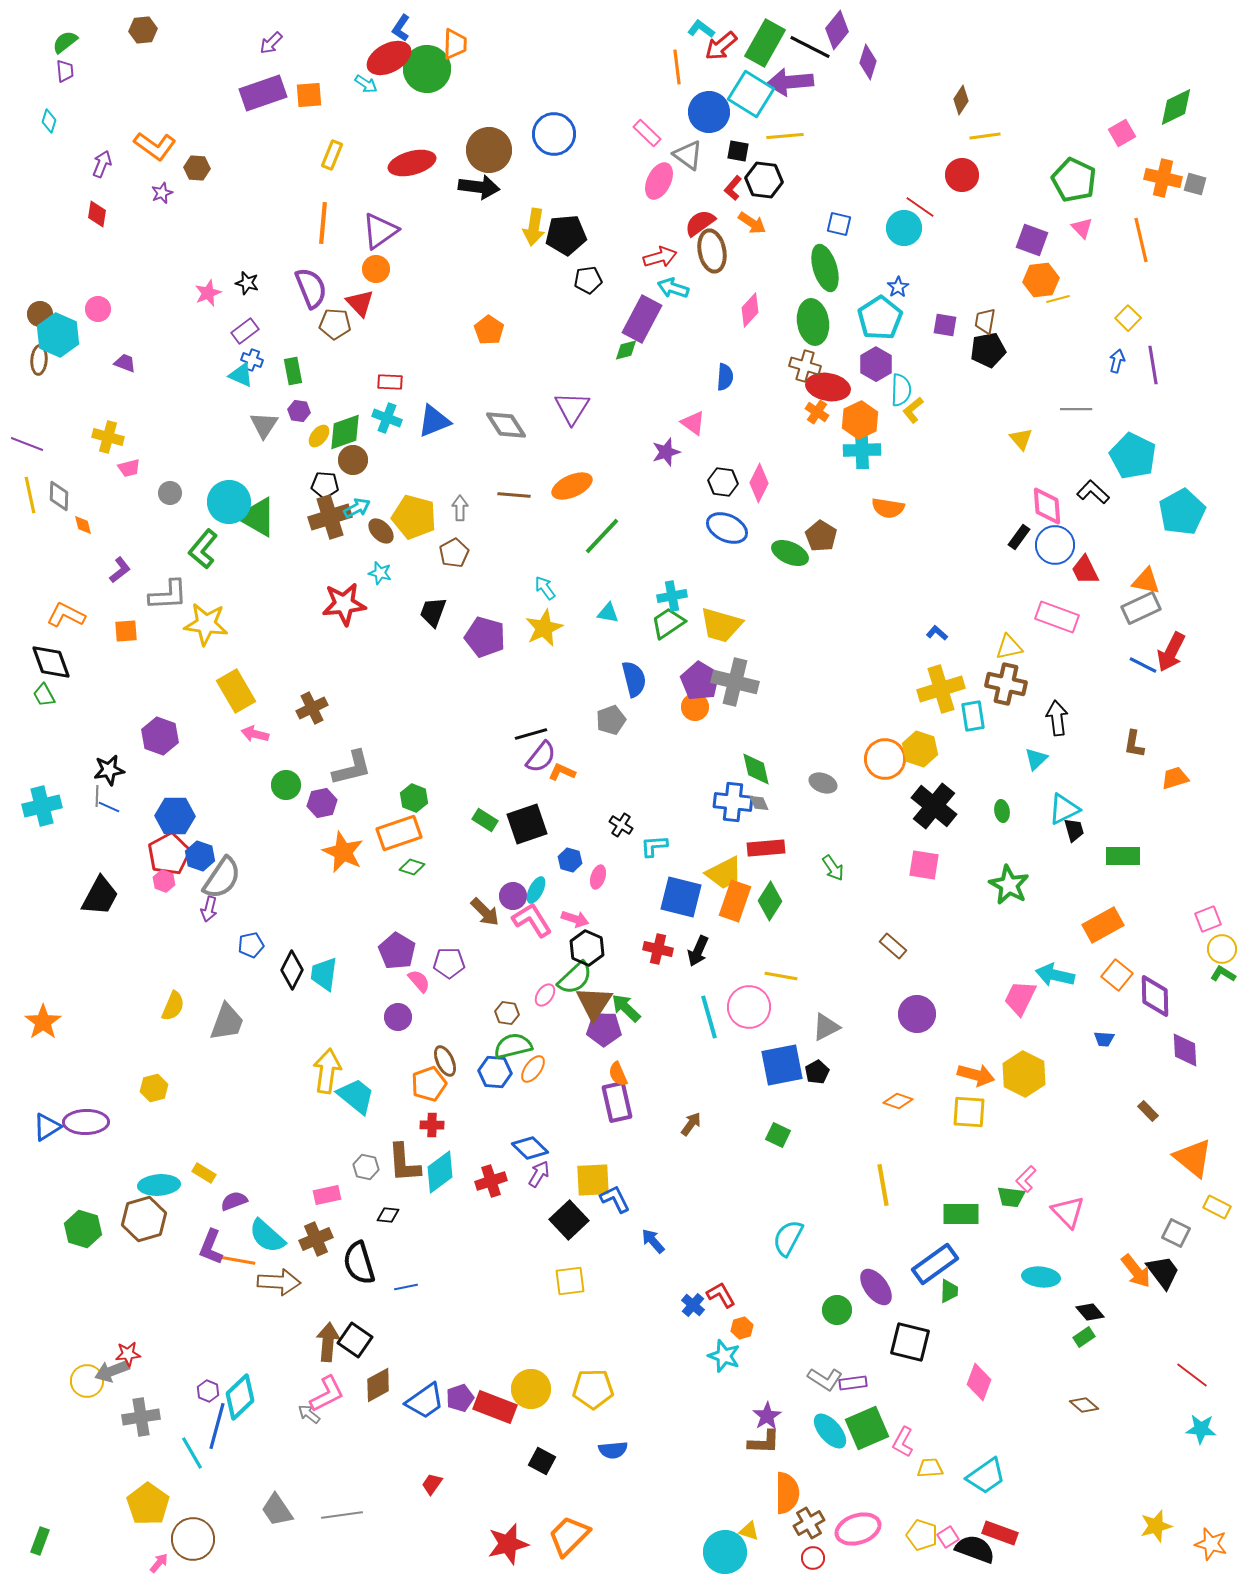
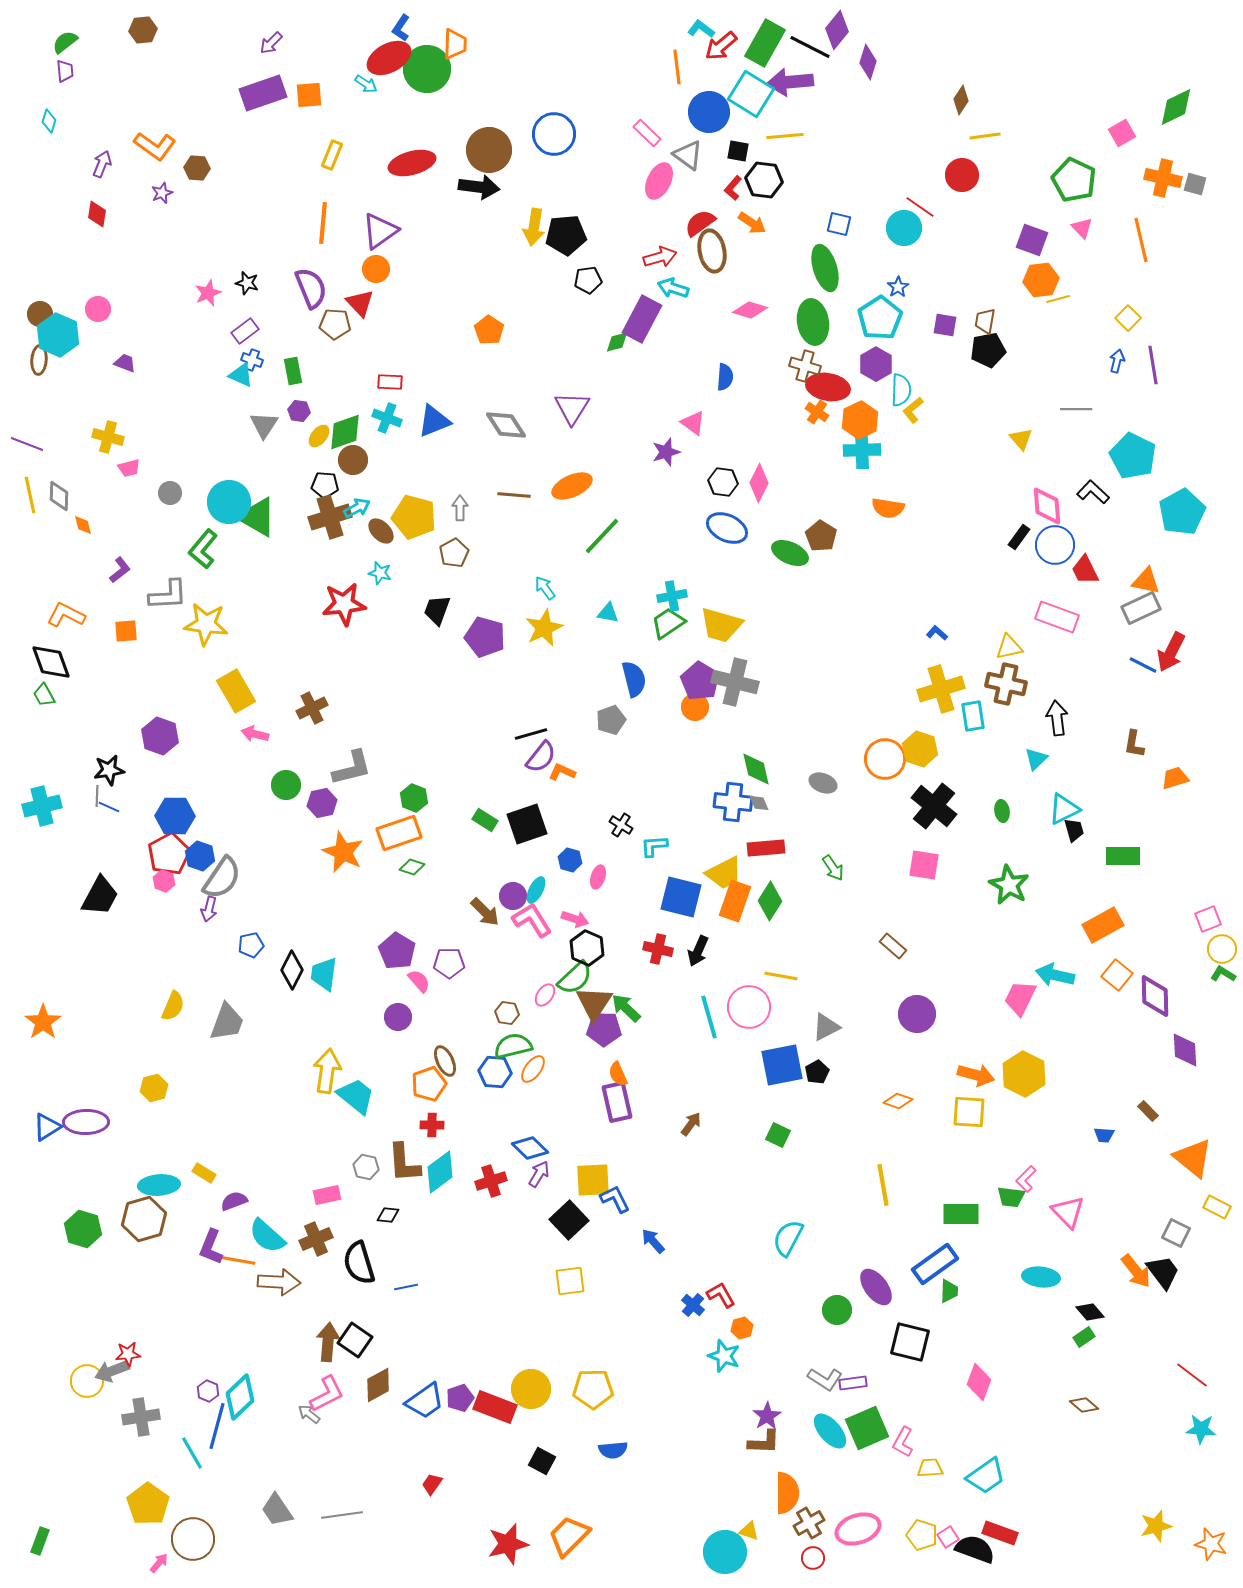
pink diamond at (750, 310): rotated 64 degrees clockwise
green diamond at (626, 350): moved 9 px left, 8 px up
black trapezoid at (433, 612): moved 4 px right, 2 px up
blue trapezoid at (1104, 1039): moved 96 px down
